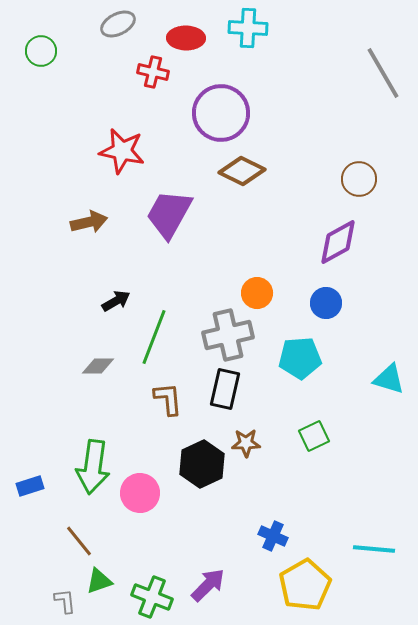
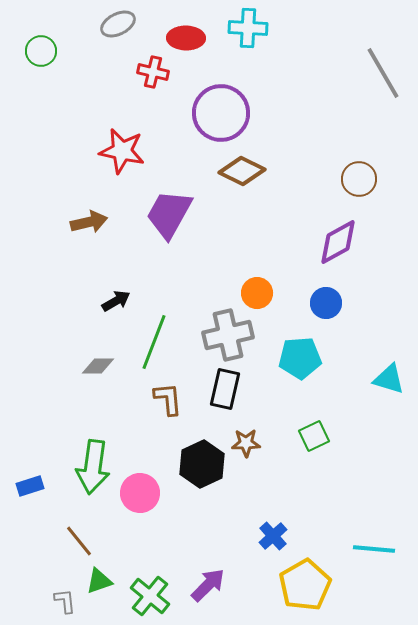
green line: moved 5 px down
blue cross: rotated 24 degrees clockwise
green cross: moved 2 px left, 1 px up; rotated 18 degrees clockwise
